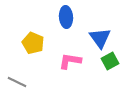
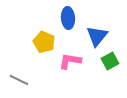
blue ellipse: moved 2 px right, 1 px down
blue triangle: moved 3 px left, 2 px up; rotated 15 degrees clockwise
yellow pentagon: moved 11 px right, 1 px up
gray line: moved 2 px right, 2 px up
